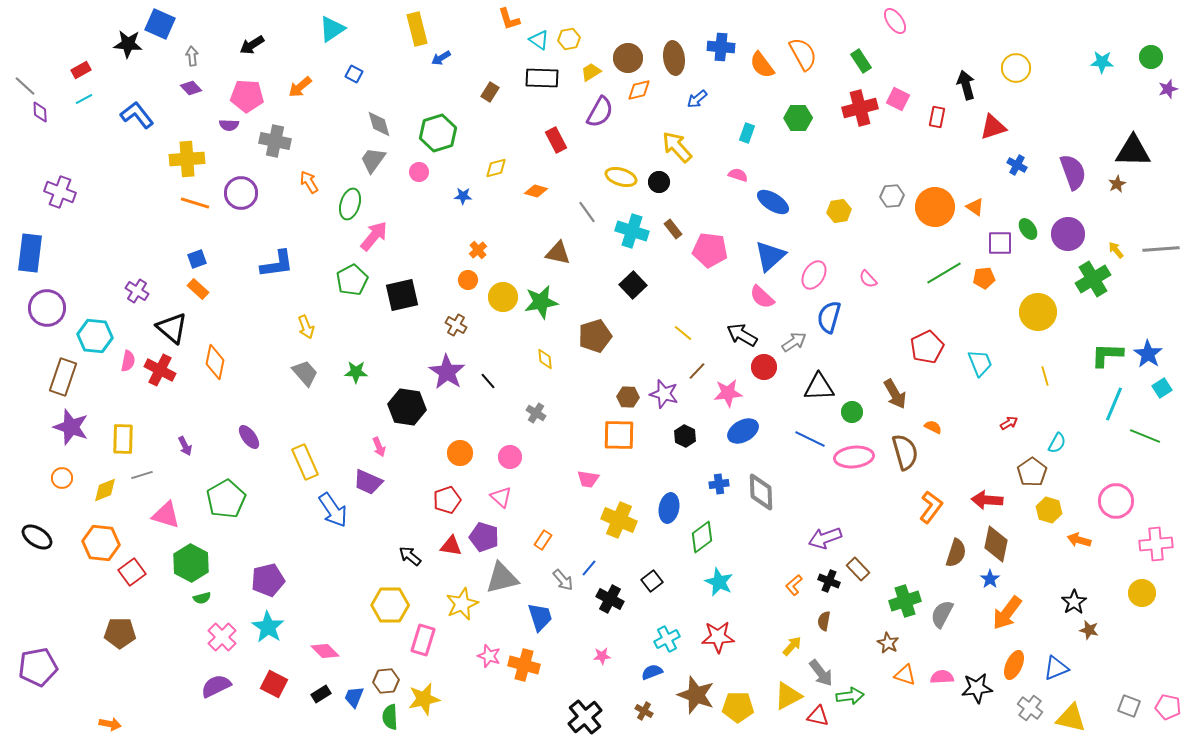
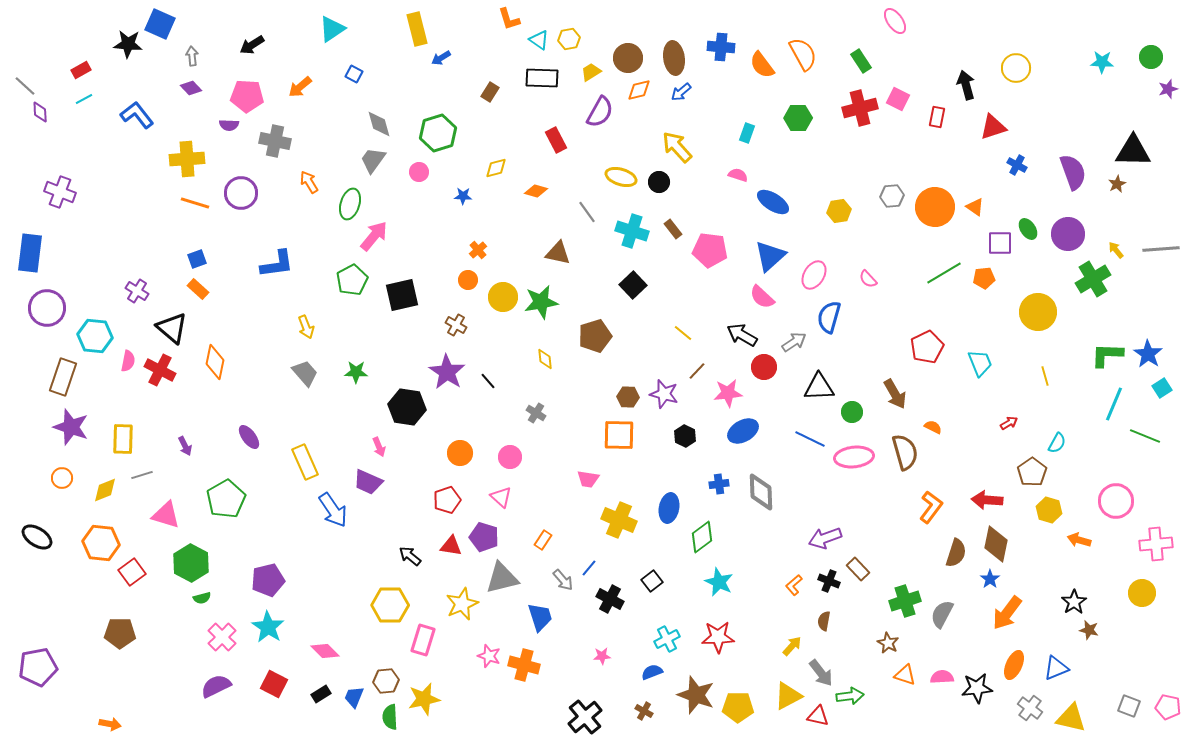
blue arrow at (697, 99): moved 16 px left, 7 px up
